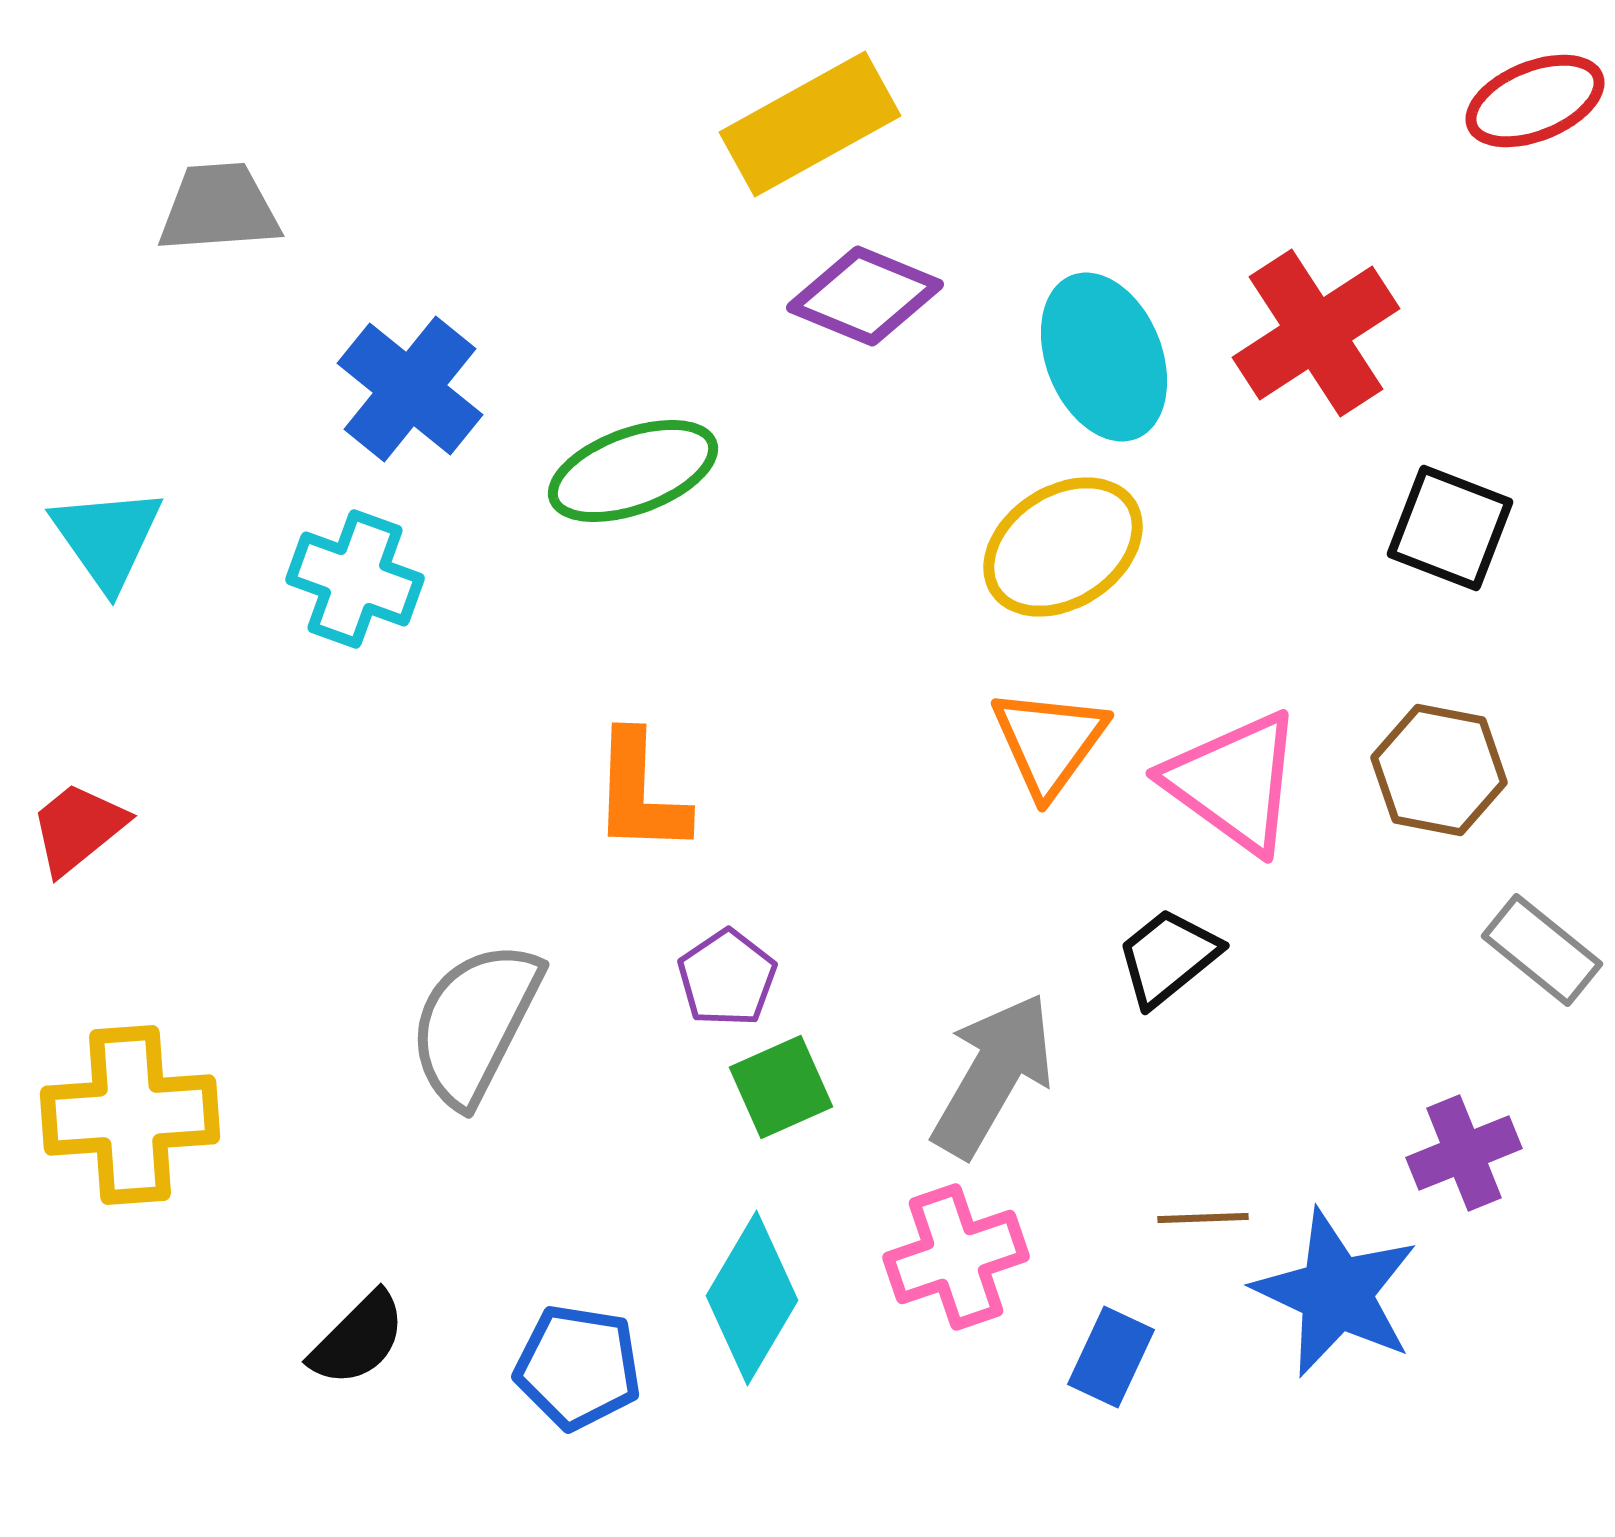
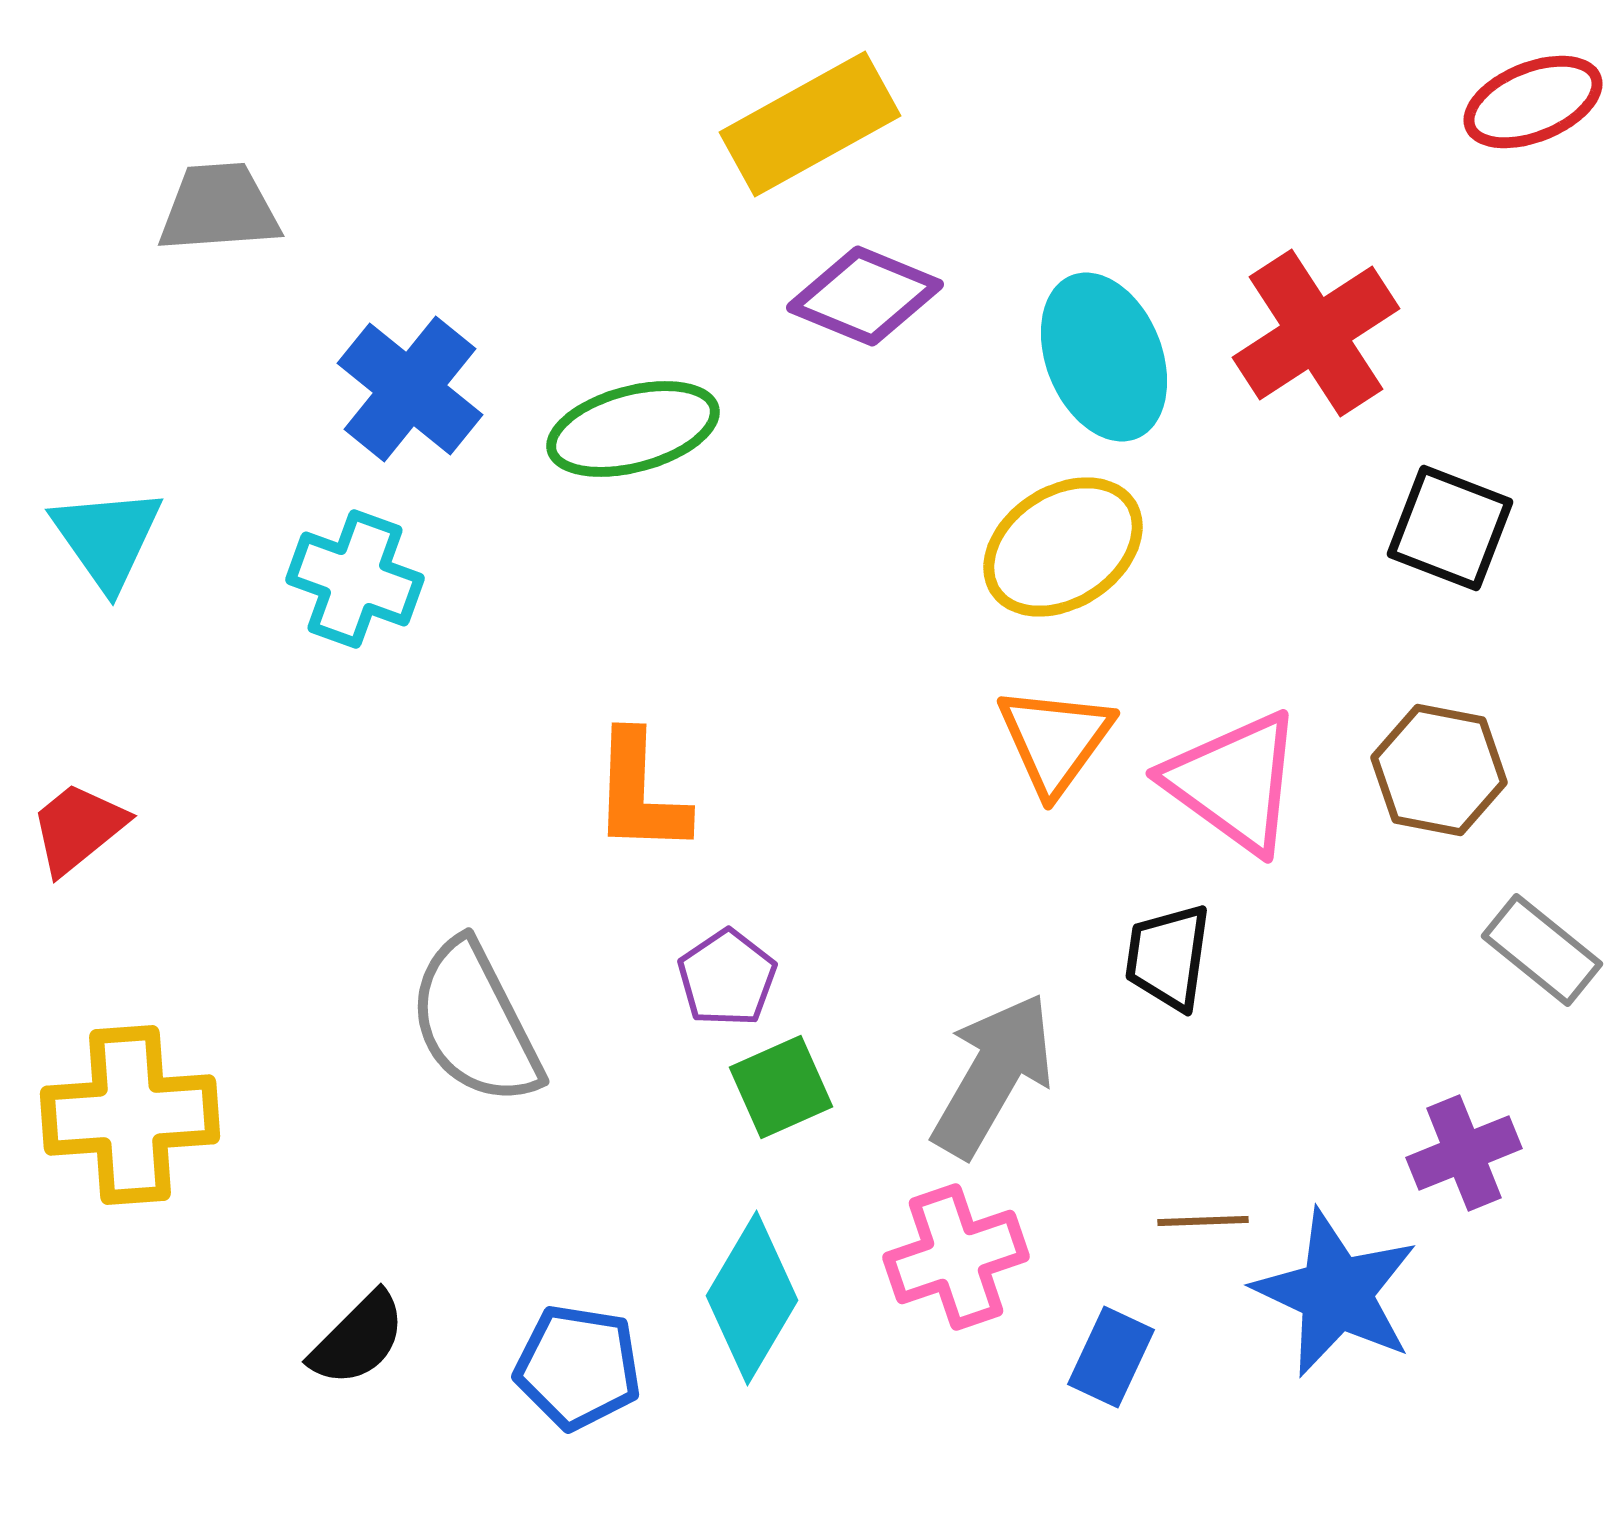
red ellipse: moved 2 px left, 1 px down
green ellipse: moved 42 px up; rotated 5 degrees clockwise
orange triangle: moved 6 px right, 2 px up
black trapezoid: rotated 43 degrees counterclockwise
gray semicircle: rotated 54 degrees counterclockwise
brown line: moved 3 px down
